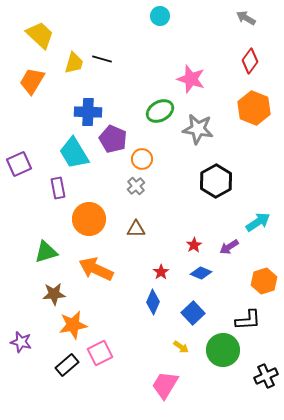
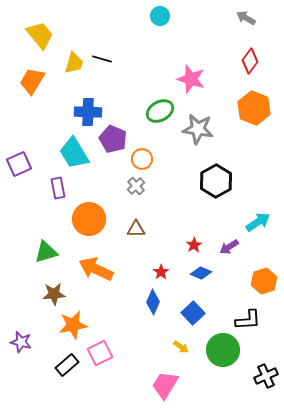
yellow trapezoid at (40, 35): rotated 8 degrees clockwise
